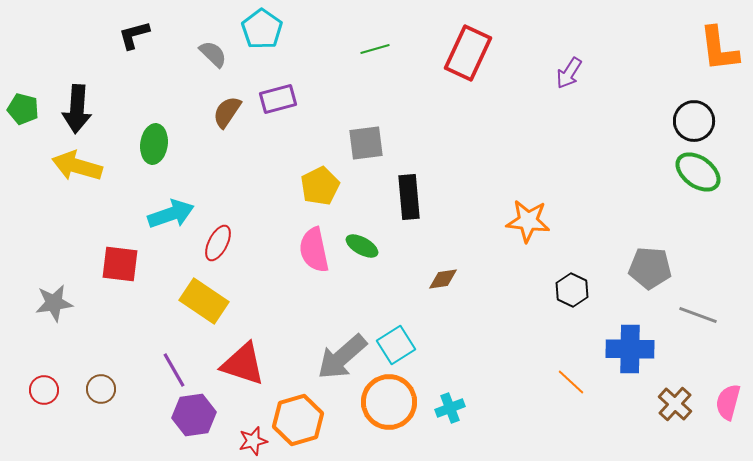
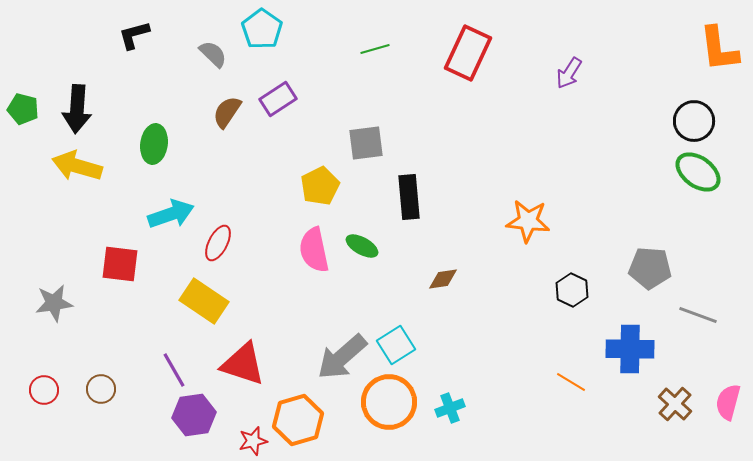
purple rectangle at (278, 99): rotated 18 degrees counterclockwise
orange line at (571, 382): rotated 12 degrees counterclockwise
